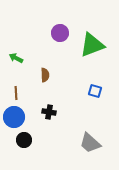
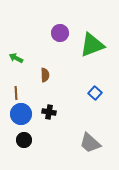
blue square: moved 2 px down; rotated 24 degrees clockwise
blue circle: moved 7 px right, 3 px up
